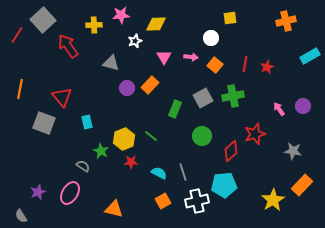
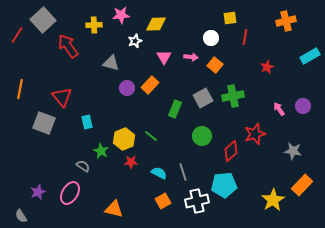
red line at (245, 64): moved 27 px up
